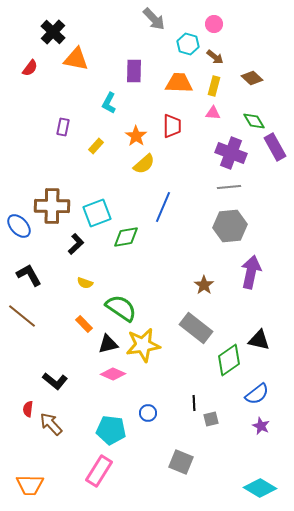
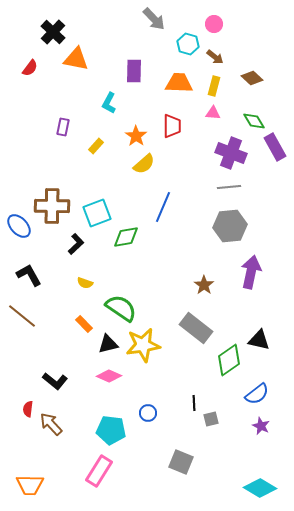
pink diamond at (113, 374): moved 4 px left, 2 px down
